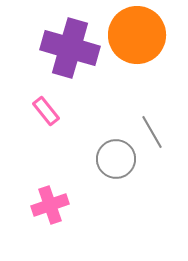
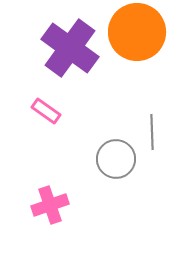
orange circle: moved 3 px up
purple cross: rotated 20 degrees clockwise
pink rectangle: rotated 16 degrees counterclockwise
gray line: rotated 28 degrees clockwise
